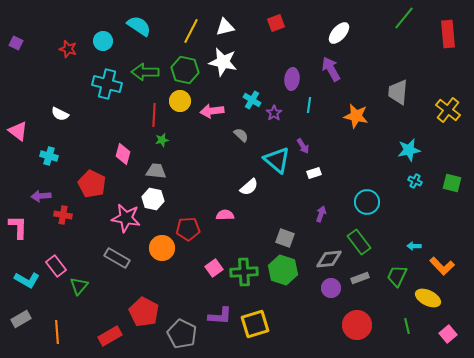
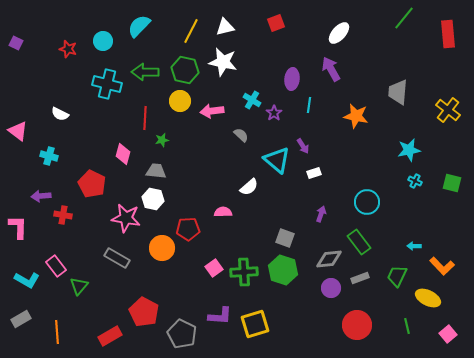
cyan semicircle at (139, 26): rotated 80 degrees counterclockwise
red line at (154, 115): moved 9 px left, 3 px down
pink semicircle at (225, 215): moved 2 px left, 3 px up
